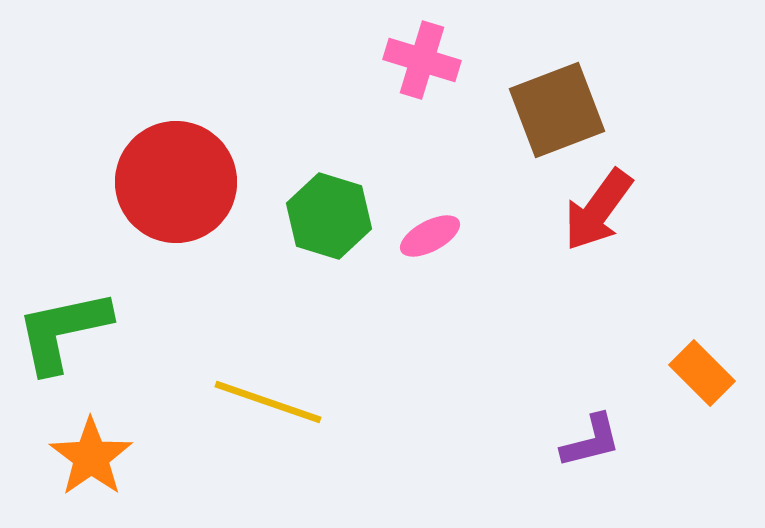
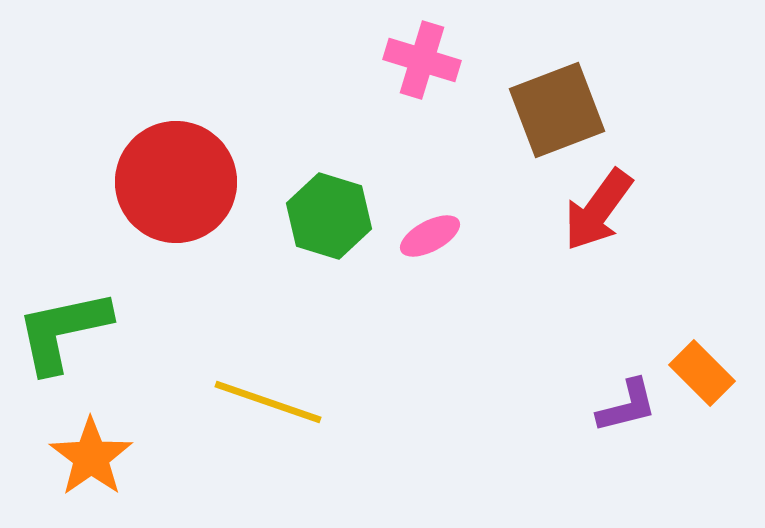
purple L-shape: moved 36 px right, 35 px up
